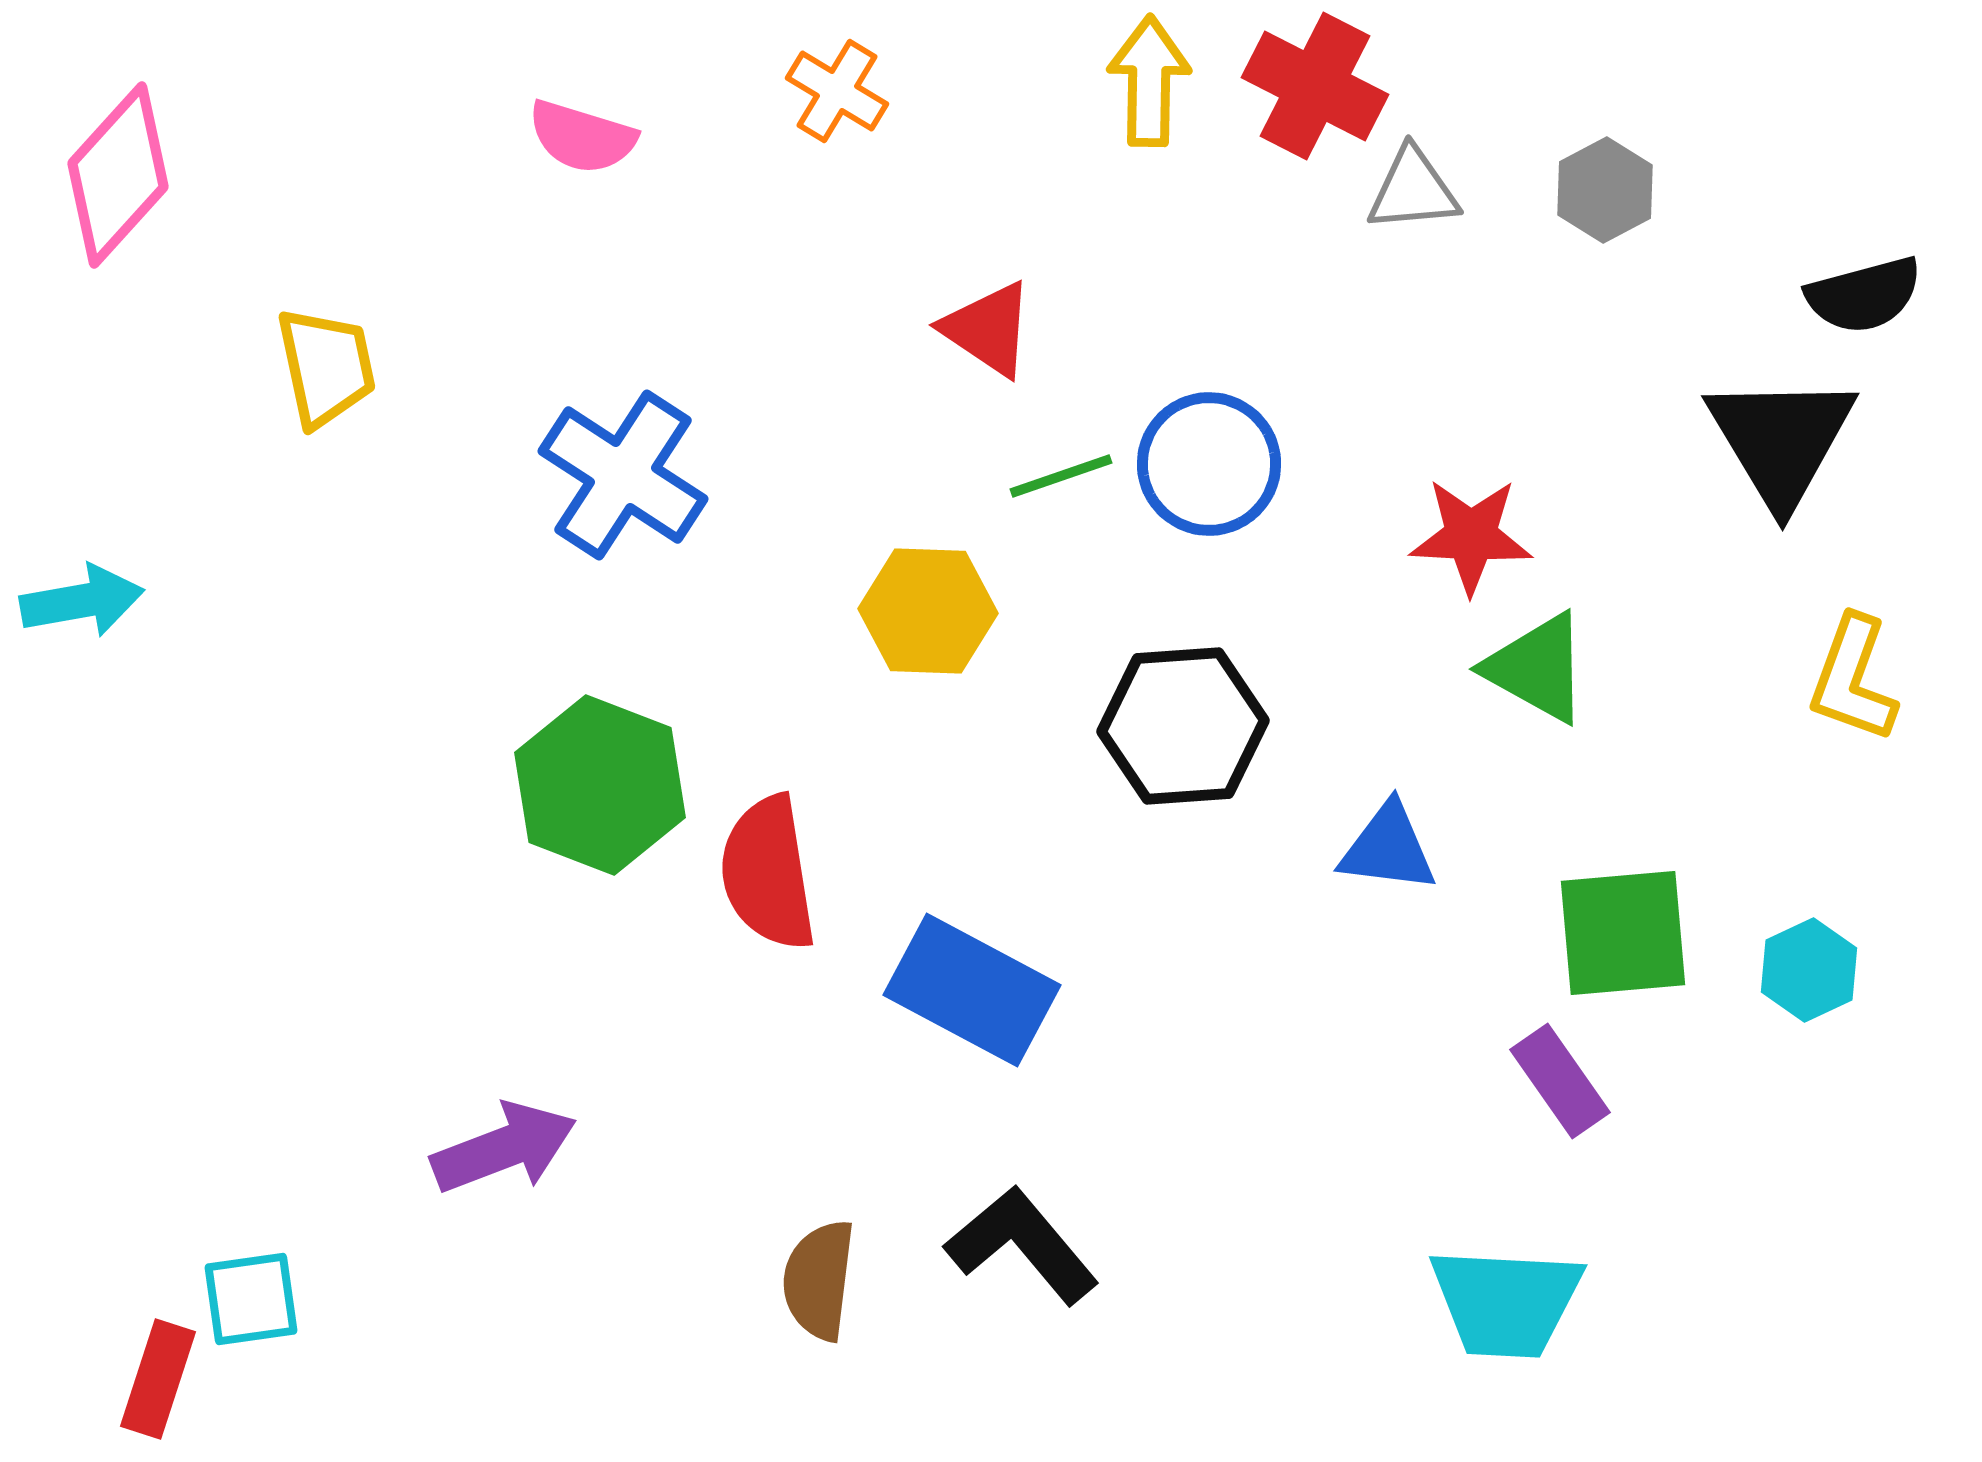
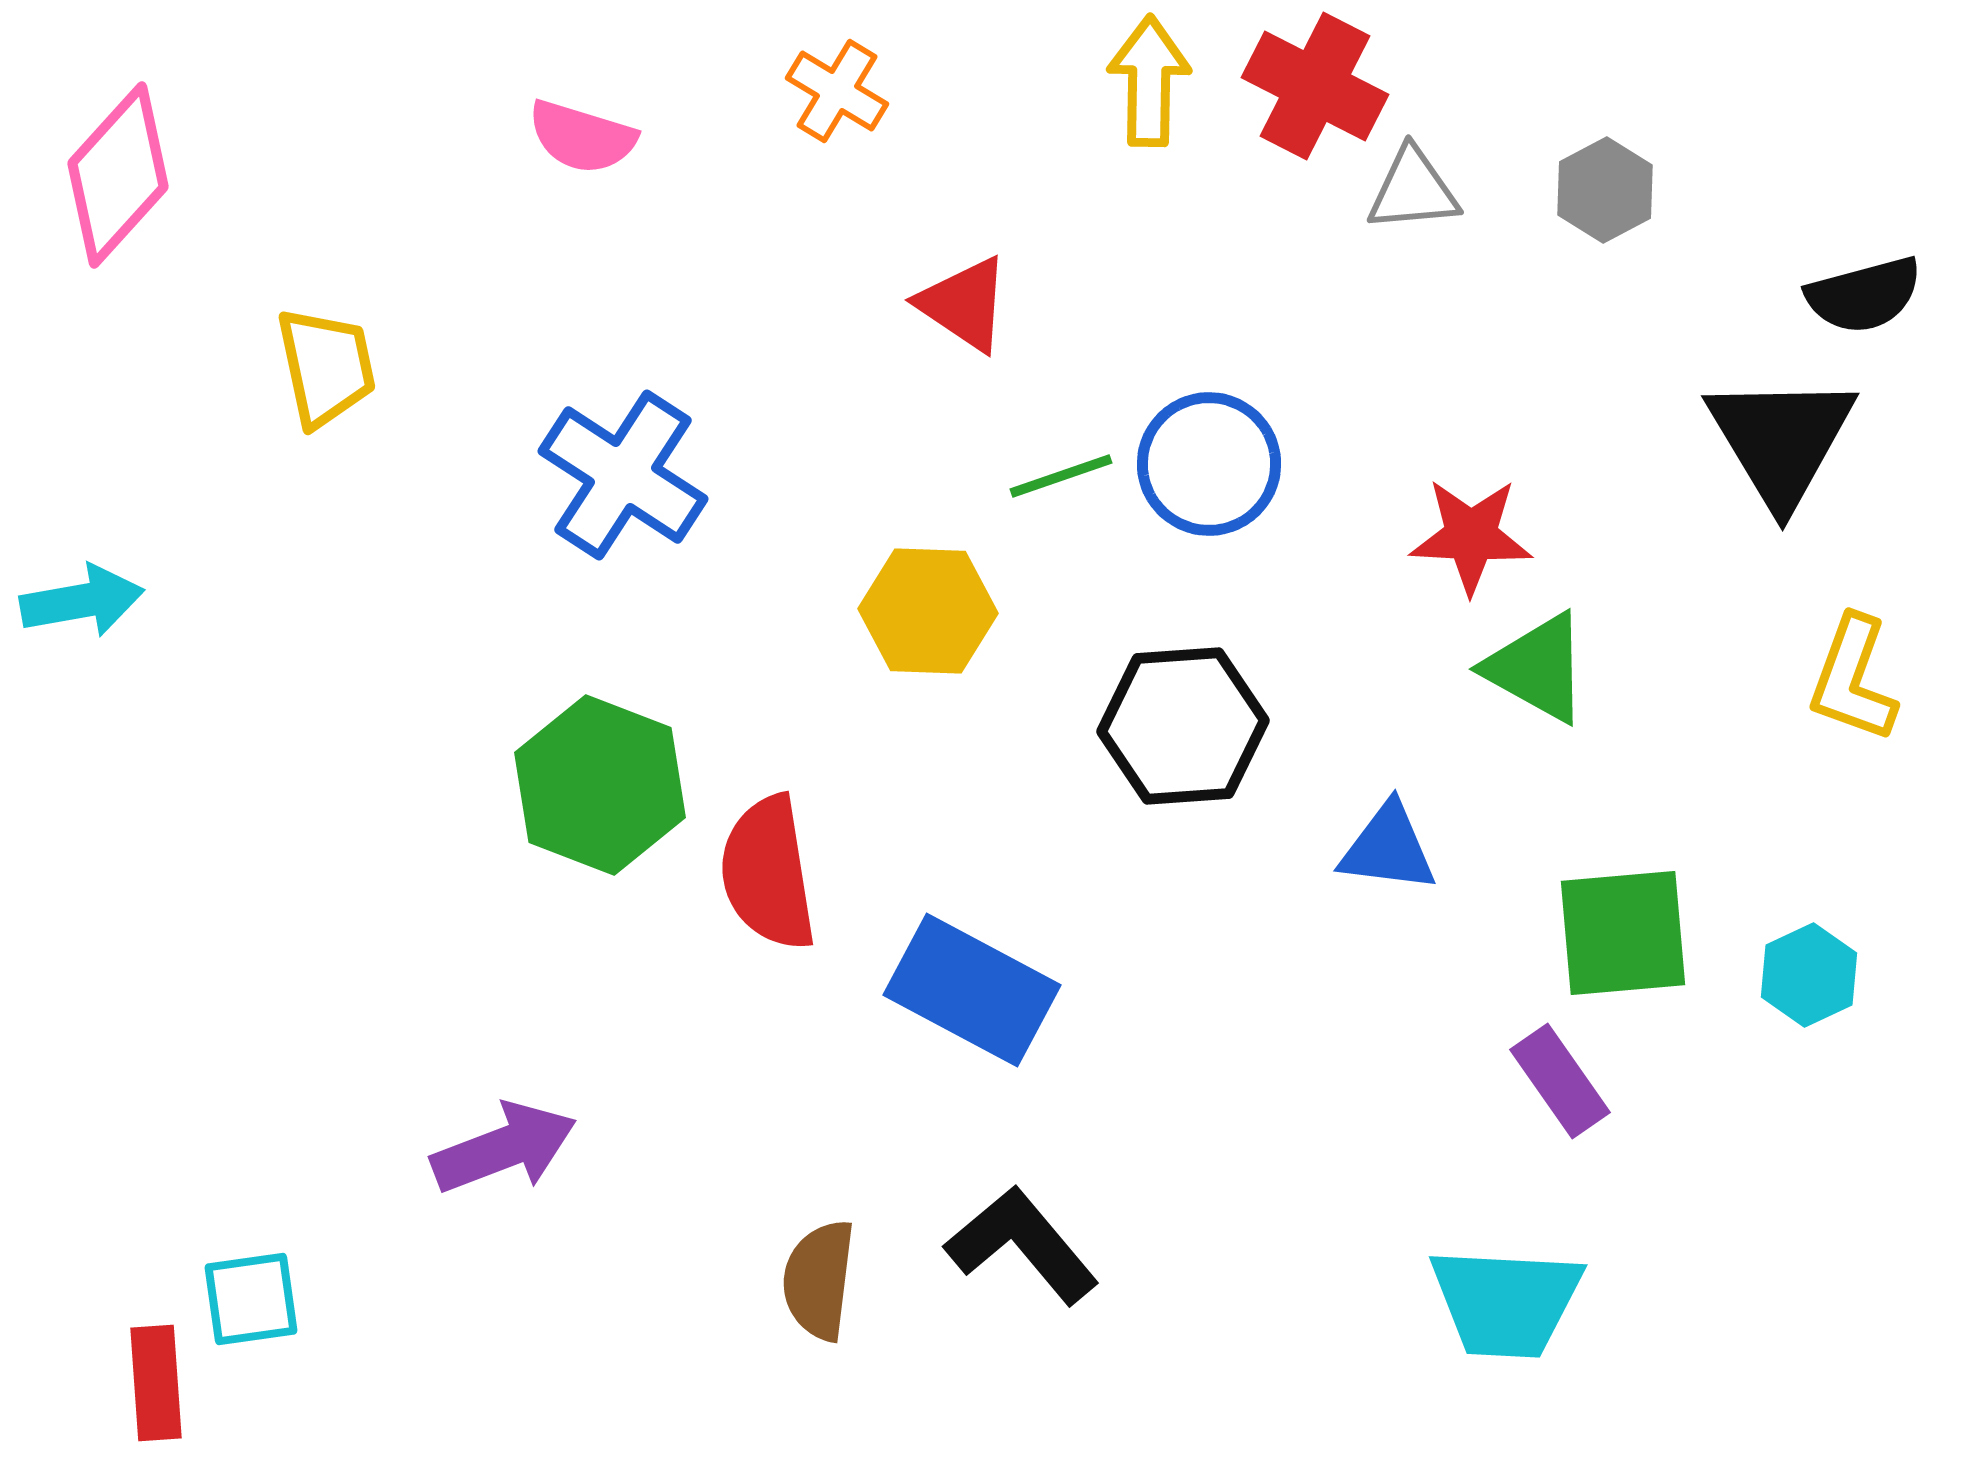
red triangle: moved 24 px left, 25 px up
cyan hexagon: moved 5 px down
red rectangle: moved 2 px left, 4 px down; rotated 22 degrees counterclockwise
